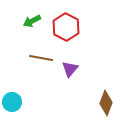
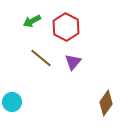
brown line: rotated 30 degrees clockwise
purple triangle: moved 3 px right, 7 px up
brown diamond: rotated 15 degrees clockwise
